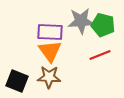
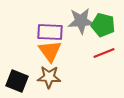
red line: moved 4 px right, 2 px up
